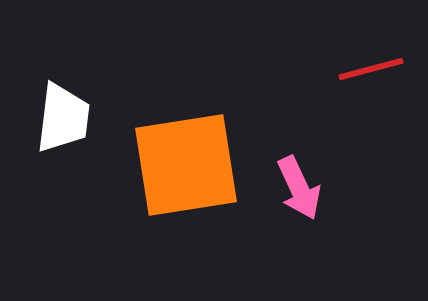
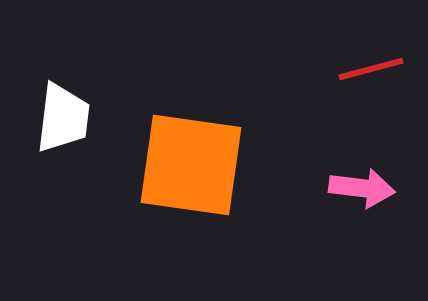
orange square: moved 5 px right; rotated 17 degrees clockwise
pink arrow: moved 63 px right; rotated 58 degrees counterclockwise
